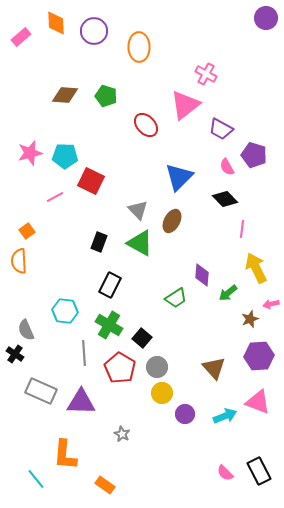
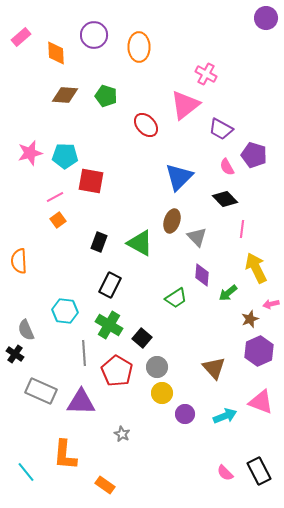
orange diamond at (56, 23): moved 30 px down
purple circle at (94, 31): moved 4 px down
red square at (91, 181): rotated 16 degrees counterclockwise
gray triangle at (138, 210): moved 59 px right, 27 px down
brown ellipse at (172, 221): rotated 10 degrees counterclockwise
orange square at (27, 231): moved 31 px right, 11 px up
purple hexagon at (259, 356): moved 5 px up; rotated 20 degrees counterclockwise
red pentagon at (120, 368): moved 3 px left, 3 px down
pink triangle at (258, 402): moved 3 px right
cyan line at (36, 479): moved 10 px left, 7 px up
